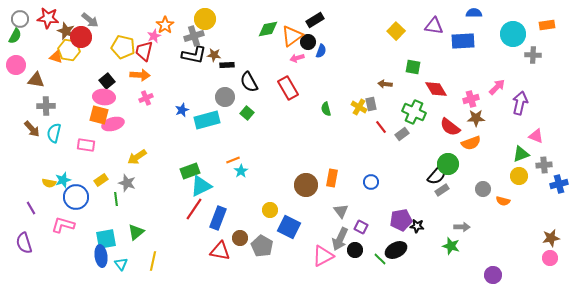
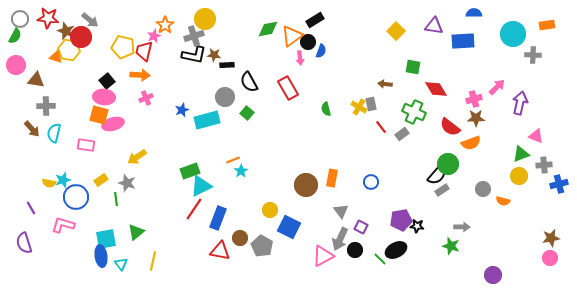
pink arrow at (297, 58): moved 3 px right; rotated 80 degrees counterclockwise
pink cross at (471, 99): moved 3 px right
